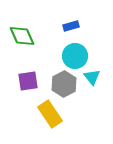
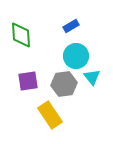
blue rectangle: rotated 14 degrees counterclockwise
green diamond: moved 1 px left, 1 px up; rotated 20 degrees clockwise
cyan circle: moved 1 px right
gray hexagon: rotated 20 degrees clockwise
yellow rectangle: moved 1 px down
